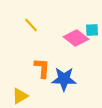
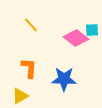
orange L-shape: moved 13 px left
